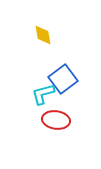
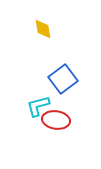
yellow diamond: moved 6 px up
cyan L-shape: moved 5 px left, 12 px down
